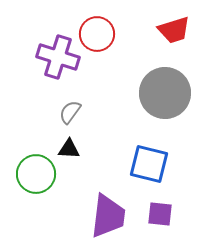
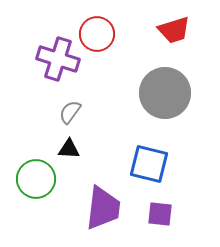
purple cross: moved 2 px down
green circle: moved 5 px down
purple trapezoid: moved 5 px left, 8 px up
